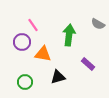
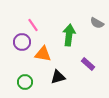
gray semicircle: moved 1 px left, 1 px up
